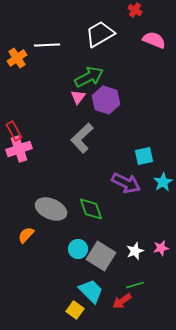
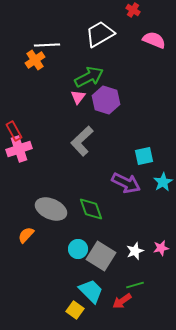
red cross: moved 2 px left
orange cross: moved 18 px right, 2 px down
gray L-shape: moved 3 px down
